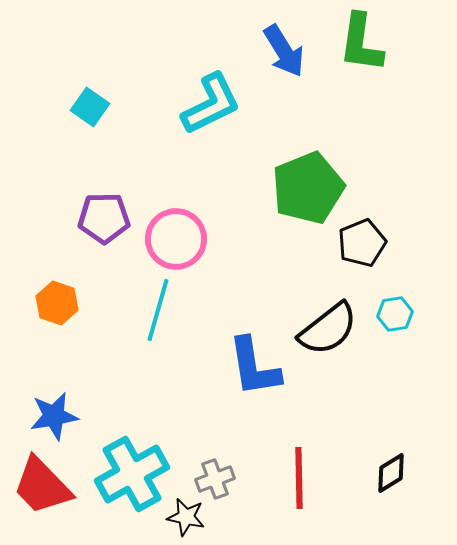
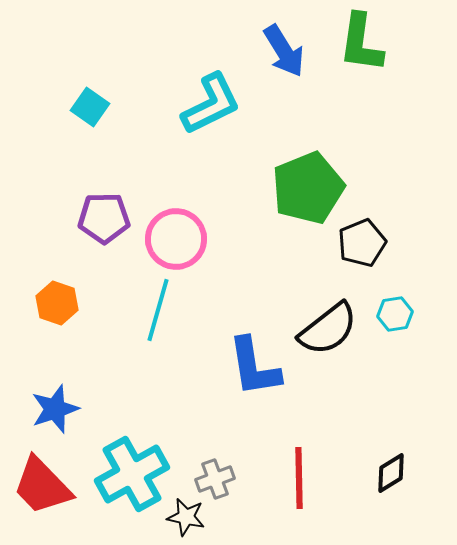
blue star: moved 1 px right, 7 px up; rotated 9 degrees counterclockwise
